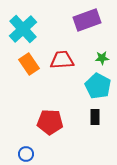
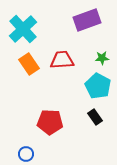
black rectangle: rotated 35 degrees counterclockwise
